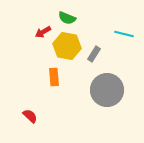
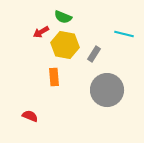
green semicircle: moved 4 px left, 1 px up
red arrow: moved 2 px left
yellow hexagon: moved 2 px left, 1 px up
red semicircle: rotated 21 degrees counterclockwise
